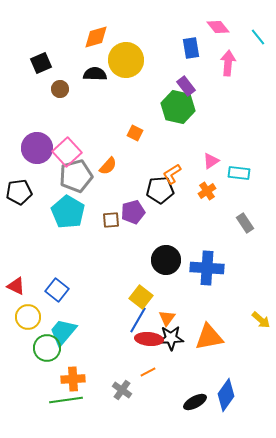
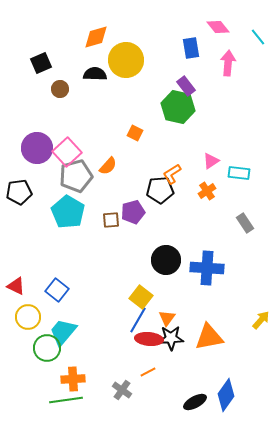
yellow arrow at (261, 320): rotated 90 degrees counterclockwise
